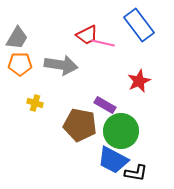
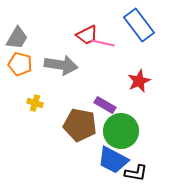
orange pentagon: rotated 15 degrees clockwise
